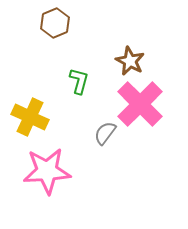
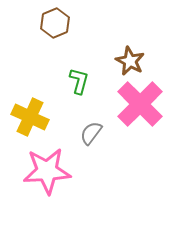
gray semicircle: moved 14 px left
